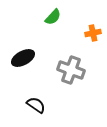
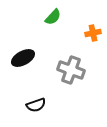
black semicircle: rotated 126 degrees clockwise
